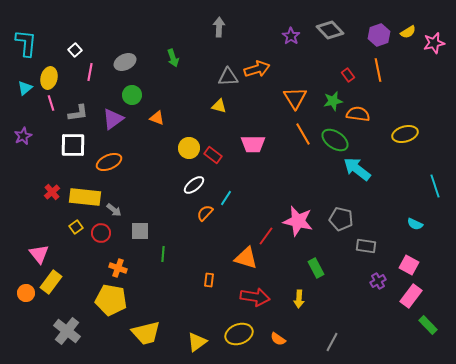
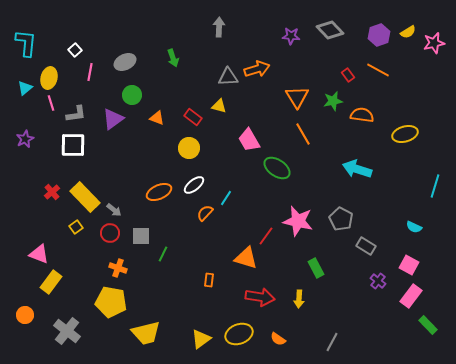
purple star at (291, 36): rotated 30 degrees counterclockwise
orange line at (378, 70): rotated 50 degrees counterclockwise
orange triangle at (295, 98): moved 2 px right, 1 px up
gray L-shape at (78, 113): moved 2 px left, 1 px down
orange semicircle at (358, 114): moved 4 px right, 1 px down
purple star at (23, 136): moved 2 px right, 3 px down
green ellipse at (335, 140): moved 58 px left, 28 px down
pink trapezoid at (253, 144): moved 4 px left, 4 px up; rotated 60 degrees clockwise
red rectangle at (213, 155): moved 20 px left, 38 px up
orange ellipse at (109, 162): moved 50 px right, 30 px down
cyan arrow at (357, 169): rotated 20 degrees counterclockwise
cyan line at (435, 186): rotated 35 degrees clockwise
yellow rectangle at (85, 197): rotated 40 degrees clockwise
gray pentagon at (341, 219): rotated 15 degrees clockwise
cyan semicircle at (415, 224): moved 1 px left, 3 px down
gray square at (140, 231): moved 1 px right, 5 px down
red circle at (101, 233): moved 9 px right
gray rectangle at (366, 246): rotated 24 degrees clockwise
pink triangle at (39, 254): rotated 30 degrees counterclockwise
green line at (163, 254): rotated 21 degrees clockwise
purple cross at (378, 281): rotated 21 degrees counterclockwise
orange circle at (26, 293): moved 1 px left, 22 px down
red arrow at (255, 297): moved 5 px right
yellow pentagon at (111, 300): moved 2 px down
yellow triangle at (197, 342): moved 4 px right, 3 px up
